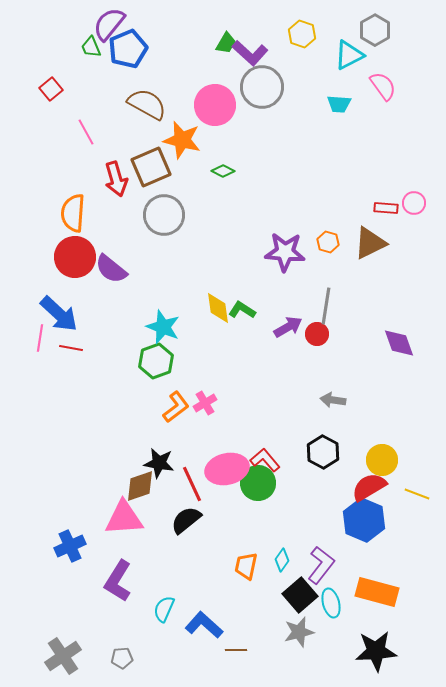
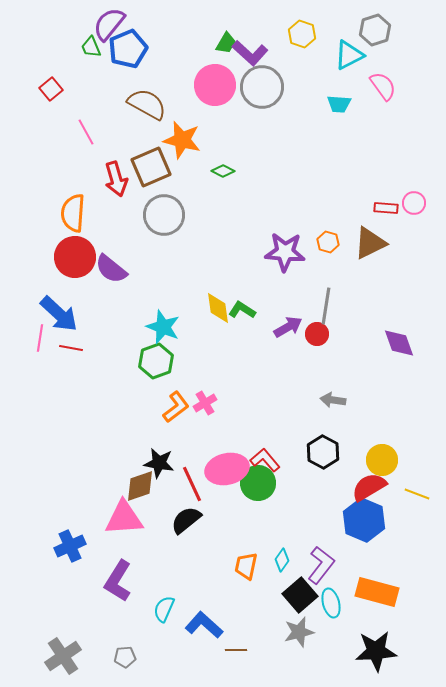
gray hexagon at (375, 30): rotated 12 degrees clockwise
pink circle at (215, 105): moved 20 px up
gray pentagon at (122, 658): moved 3 px right, 1 px up
